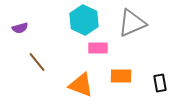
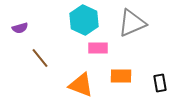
brown line: moved 3 px right, 4 px up
